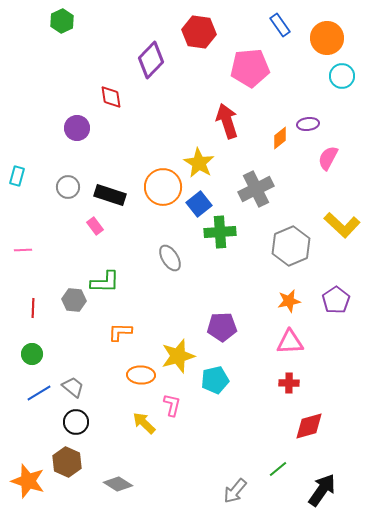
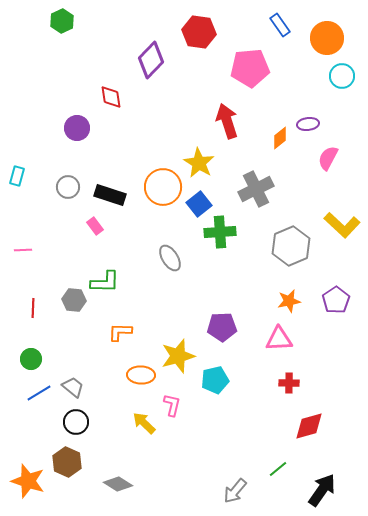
pink triangle at (290, 342): moved 11 px left, 3 px up
green circle at (32, 354): moved 1 px left, 5 px down
